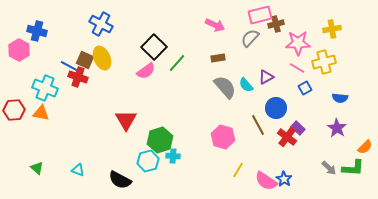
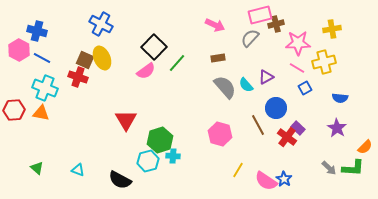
blue line at (69, 66): moved 27 px left, 8 px up
pink hexagon at (223, 137): moved 3 px left, 3 px up
